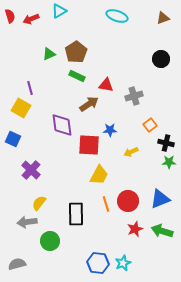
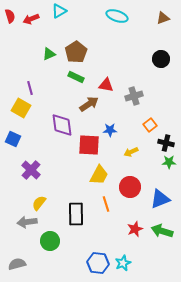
green rectangle: moved 1 px left, 1 px down
red circle: moved 2 px right, 14 px up
